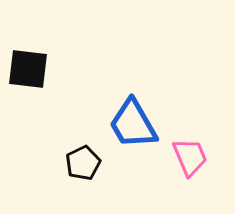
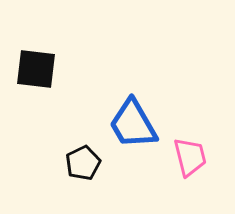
black square: moved 8 px right
pink trapezoid: rotated 9 degrees clockwise
